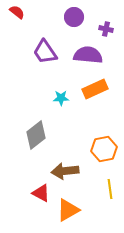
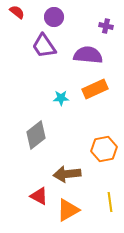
purple circle: moved 20 px left
purple cross: moved 3 px up
purple trapezoid: moved 1 px left, 6 px up
brown arrow: moved 2 px right, 3 px down
yellow line: moved 13 px down
red triangle: moved 2 px left, 3 px down
